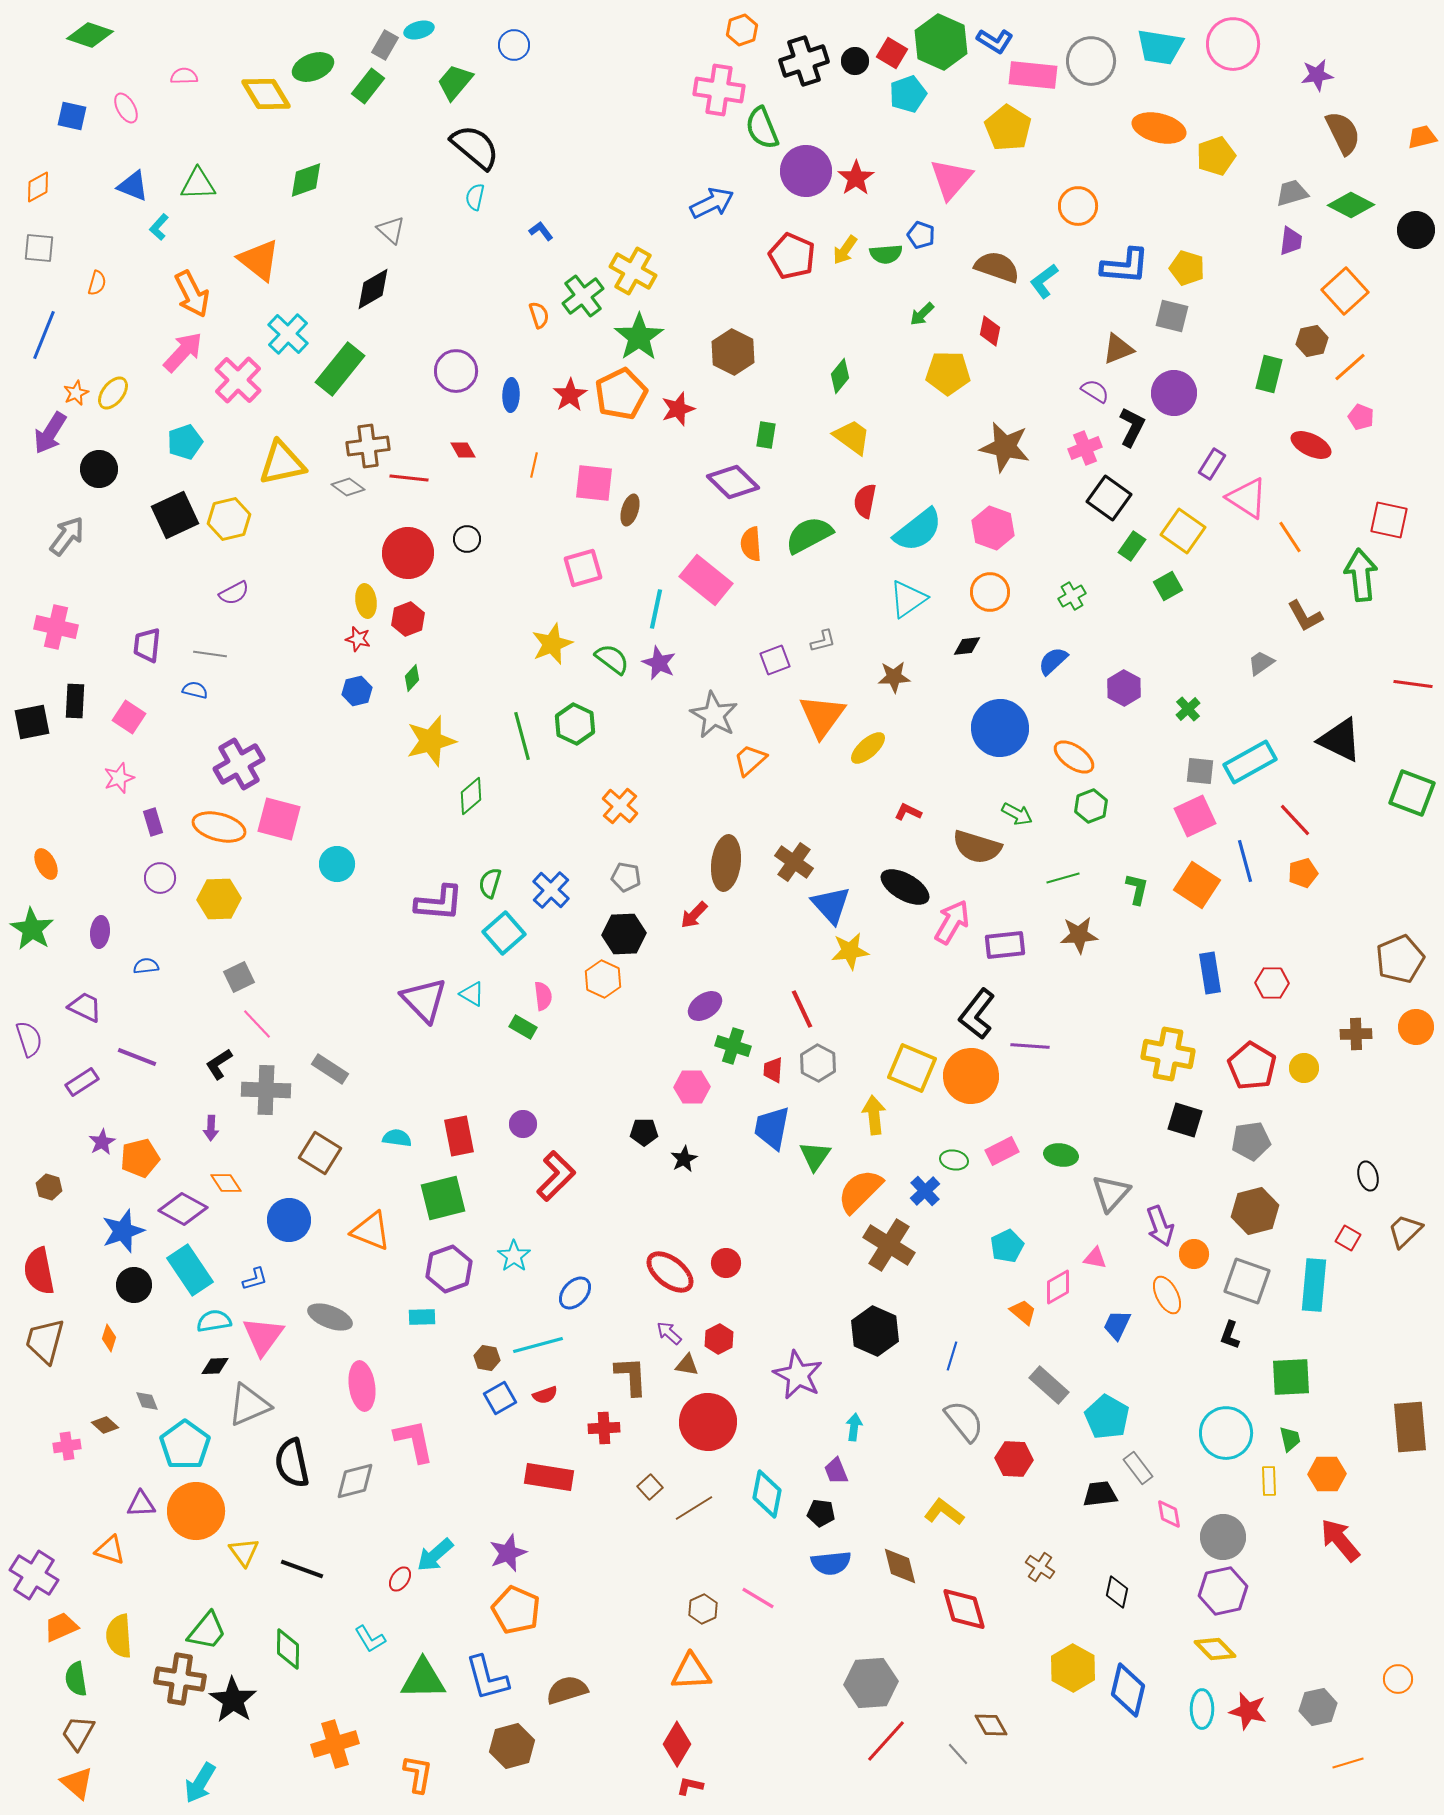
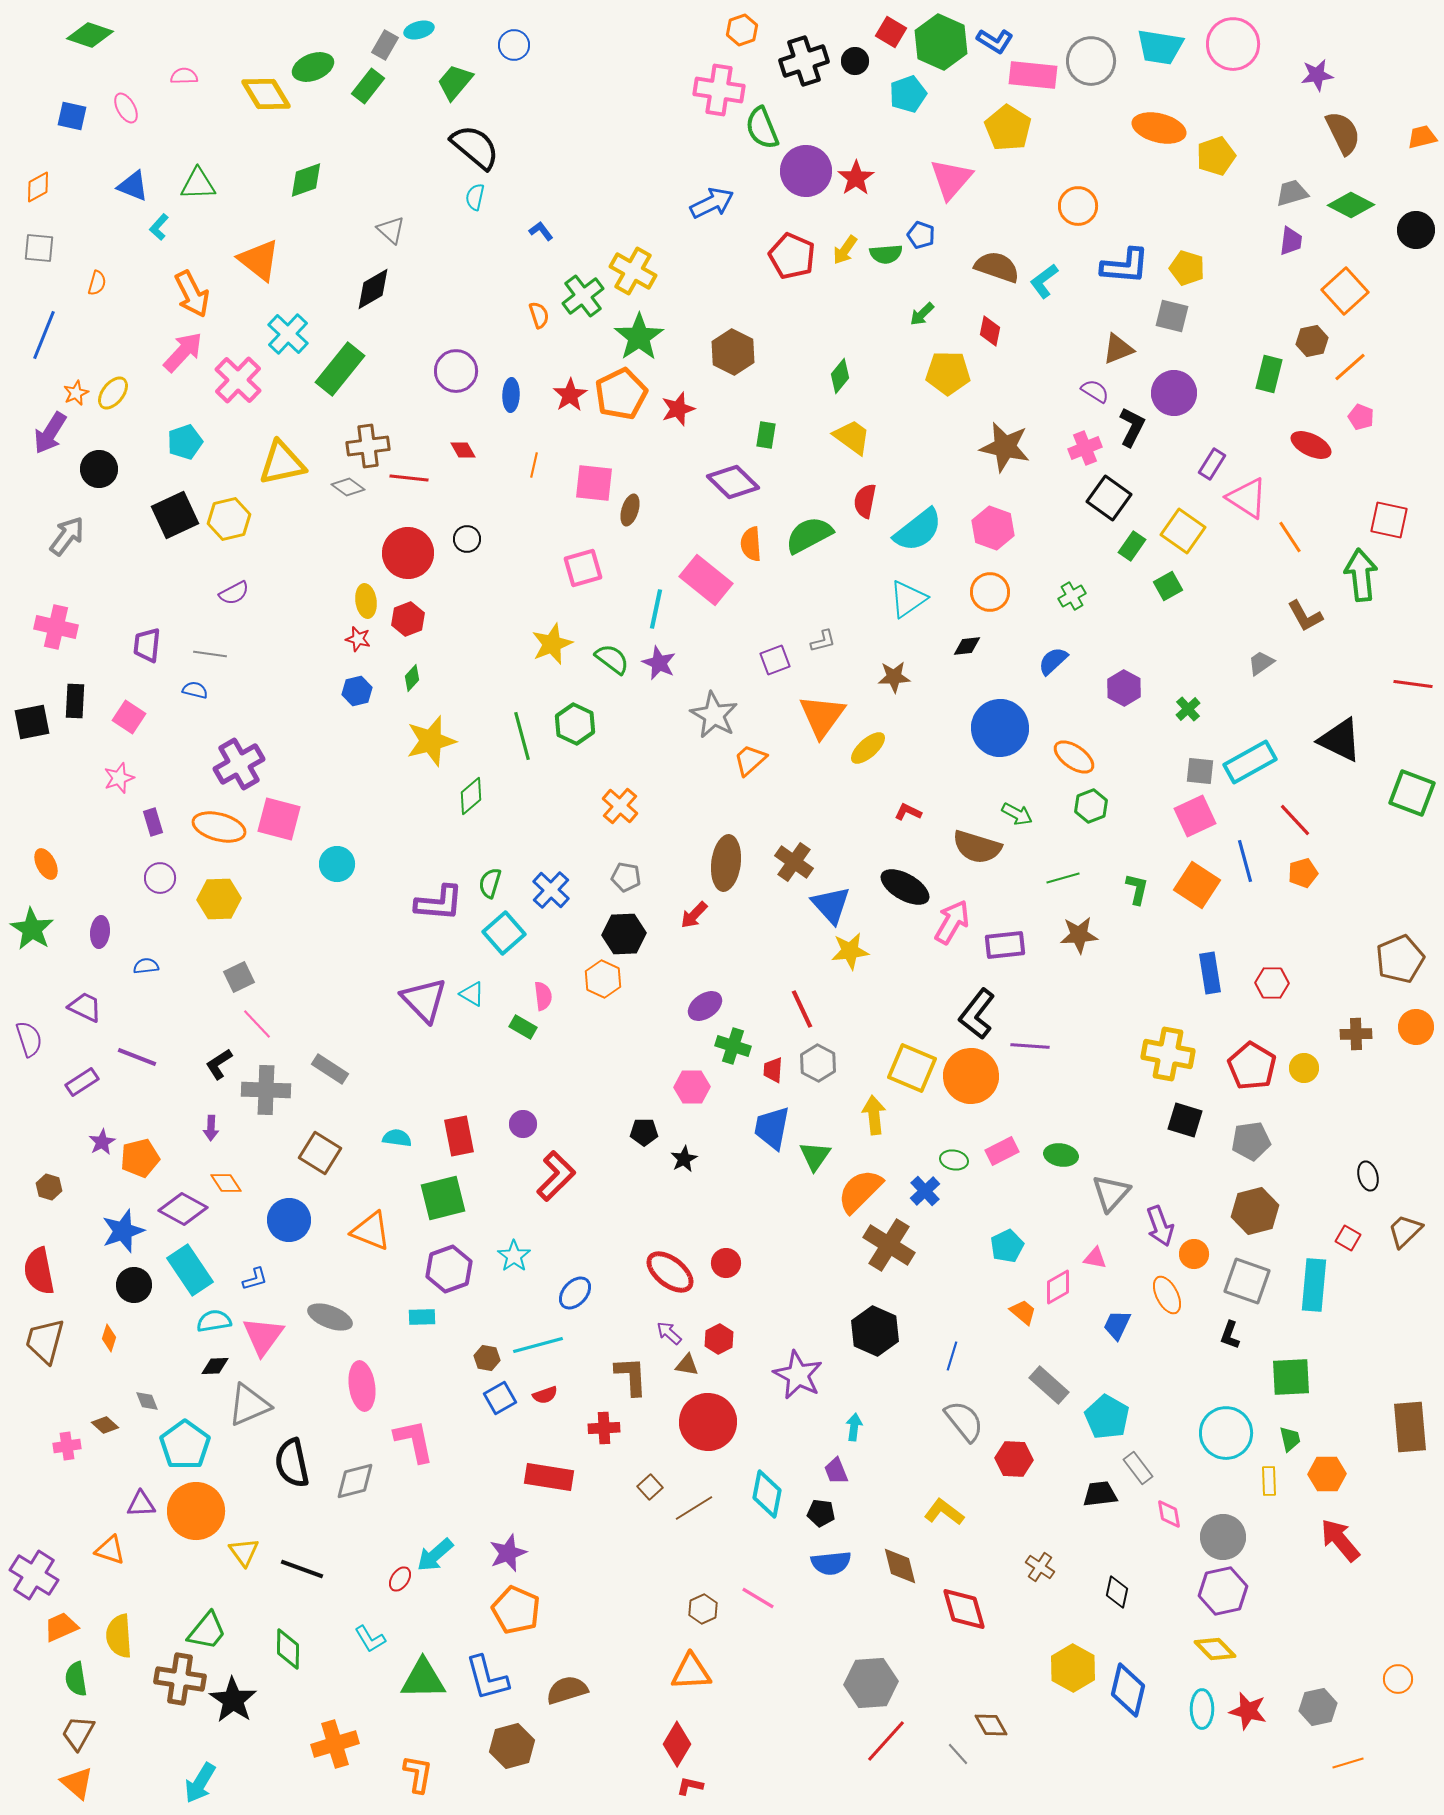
red square at (892, 53): moved 1 px left, 21 px up
